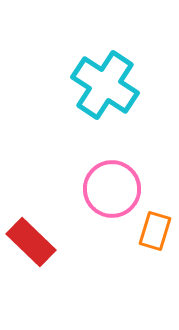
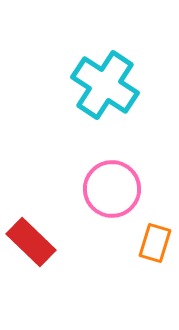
orange rectangle: moved 12 px down
